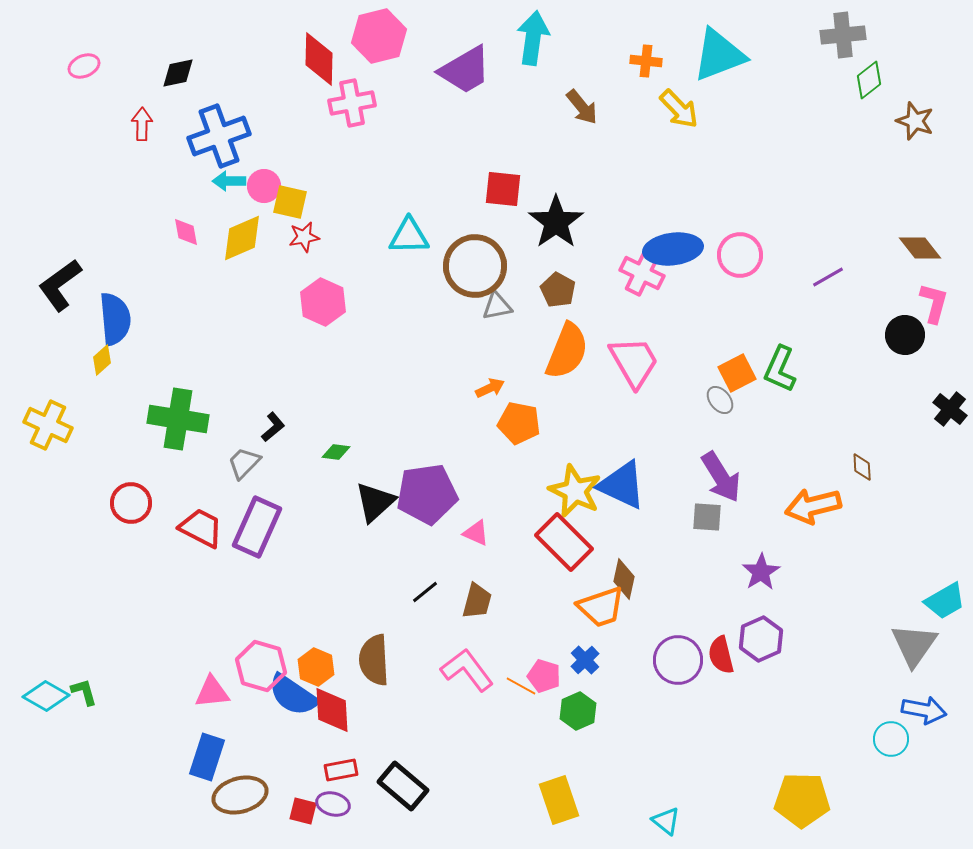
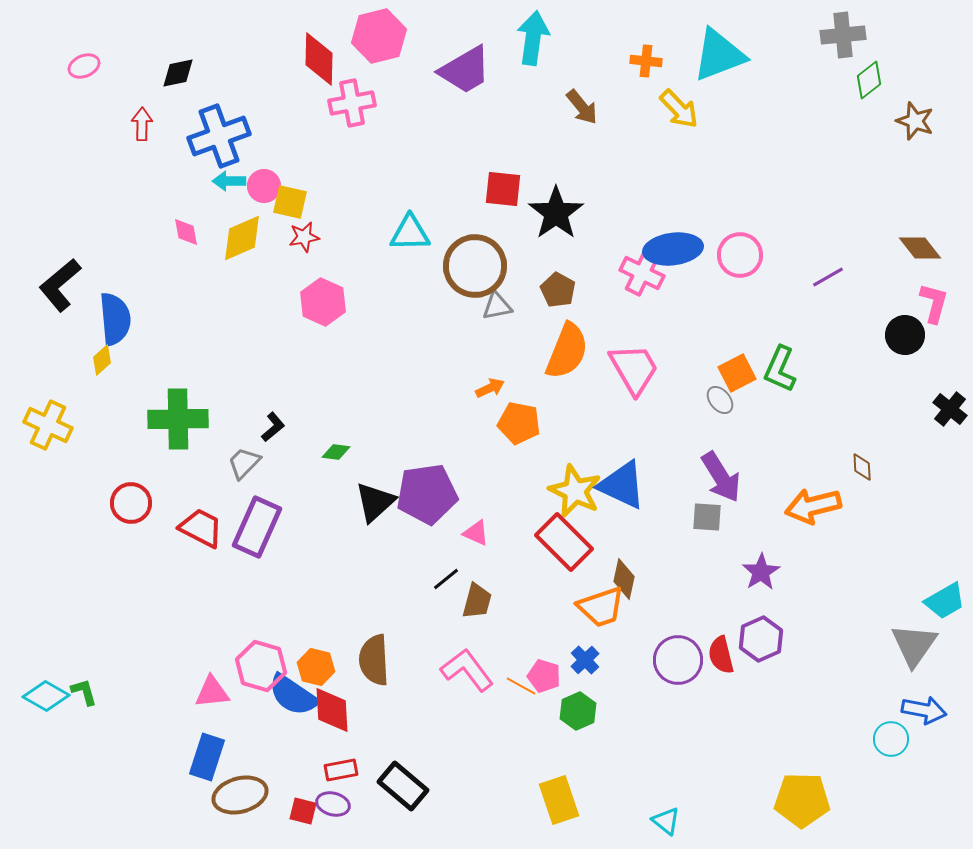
black star at (556, 222): moved 9 px up
cyan triangle at (409, 236): moved 1 px right, 3 px up
black L-shape at (60, 285): rotated 4 degrees counterclockwise
pink trapezoid at (634, 362): moved 7 px down
green cross at (178, 419): rotated 10 degrees counterclockwise
black line at (425, 592): moved 21 px right, 13 px up
orange hexagon at (316, 667): rotated 9 degrees counterclockwise
